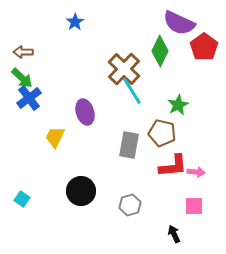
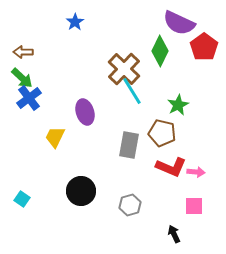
red L-shape: moved 2 px left, 1 px down; rotated 28 degrees clockwise
